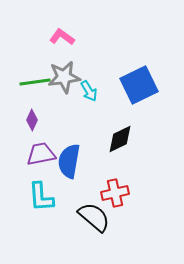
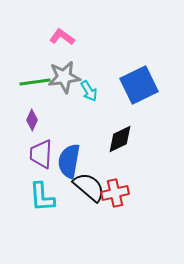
purple trapezoid: rotated 76 degrees counterclockwise
cyan L-shape: moved 1 px right
black semicircle: moved 5 px left, 30 px up
